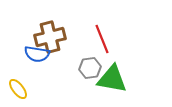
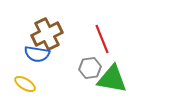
brown cross: moved 3 px left, 3 px up; rotated 12 degrees counterclockwise
yellow ellipse: moved 7 px right, 5 px up; rotated 20 degrees counterclockwise
